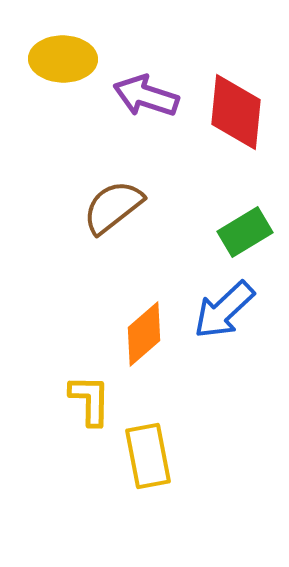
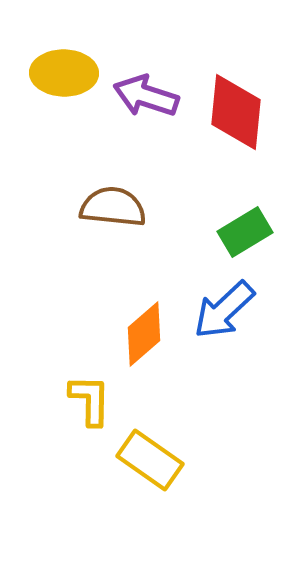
yellow ellipse: moved 1 px right, 14 px down
brown semicircle: rotated 44 degrees clockwise
yellow rectangle: moved 2 px right, 4 px down; rotated 44 degrees counterclockwise
